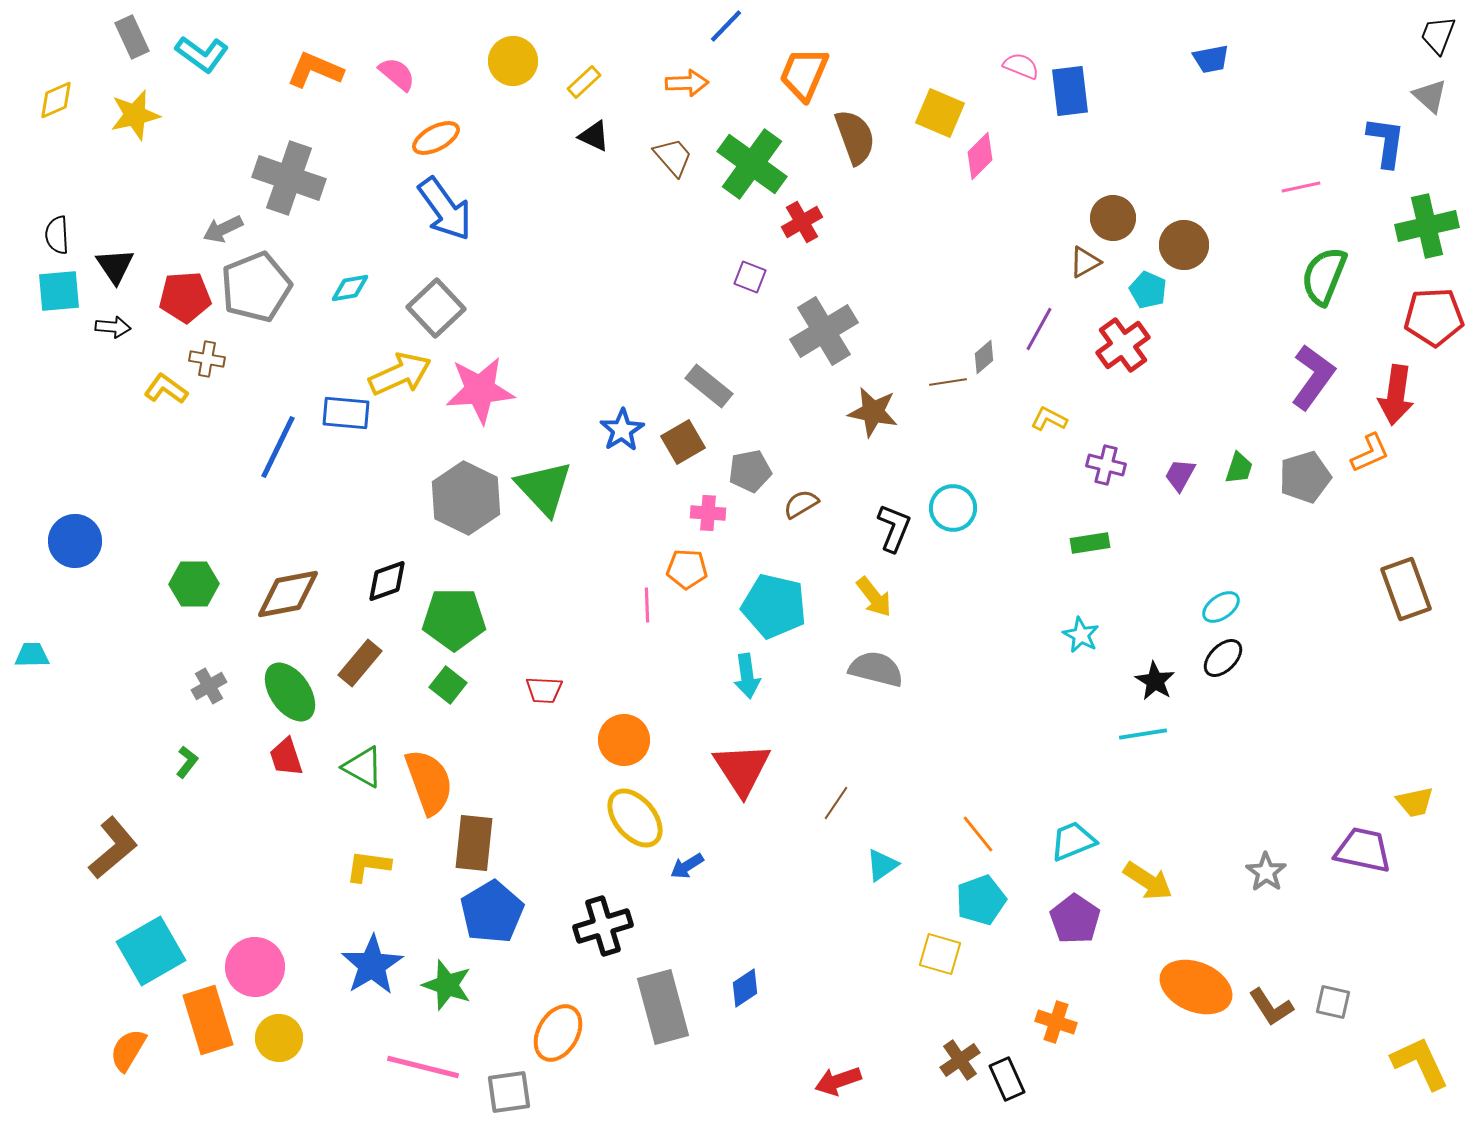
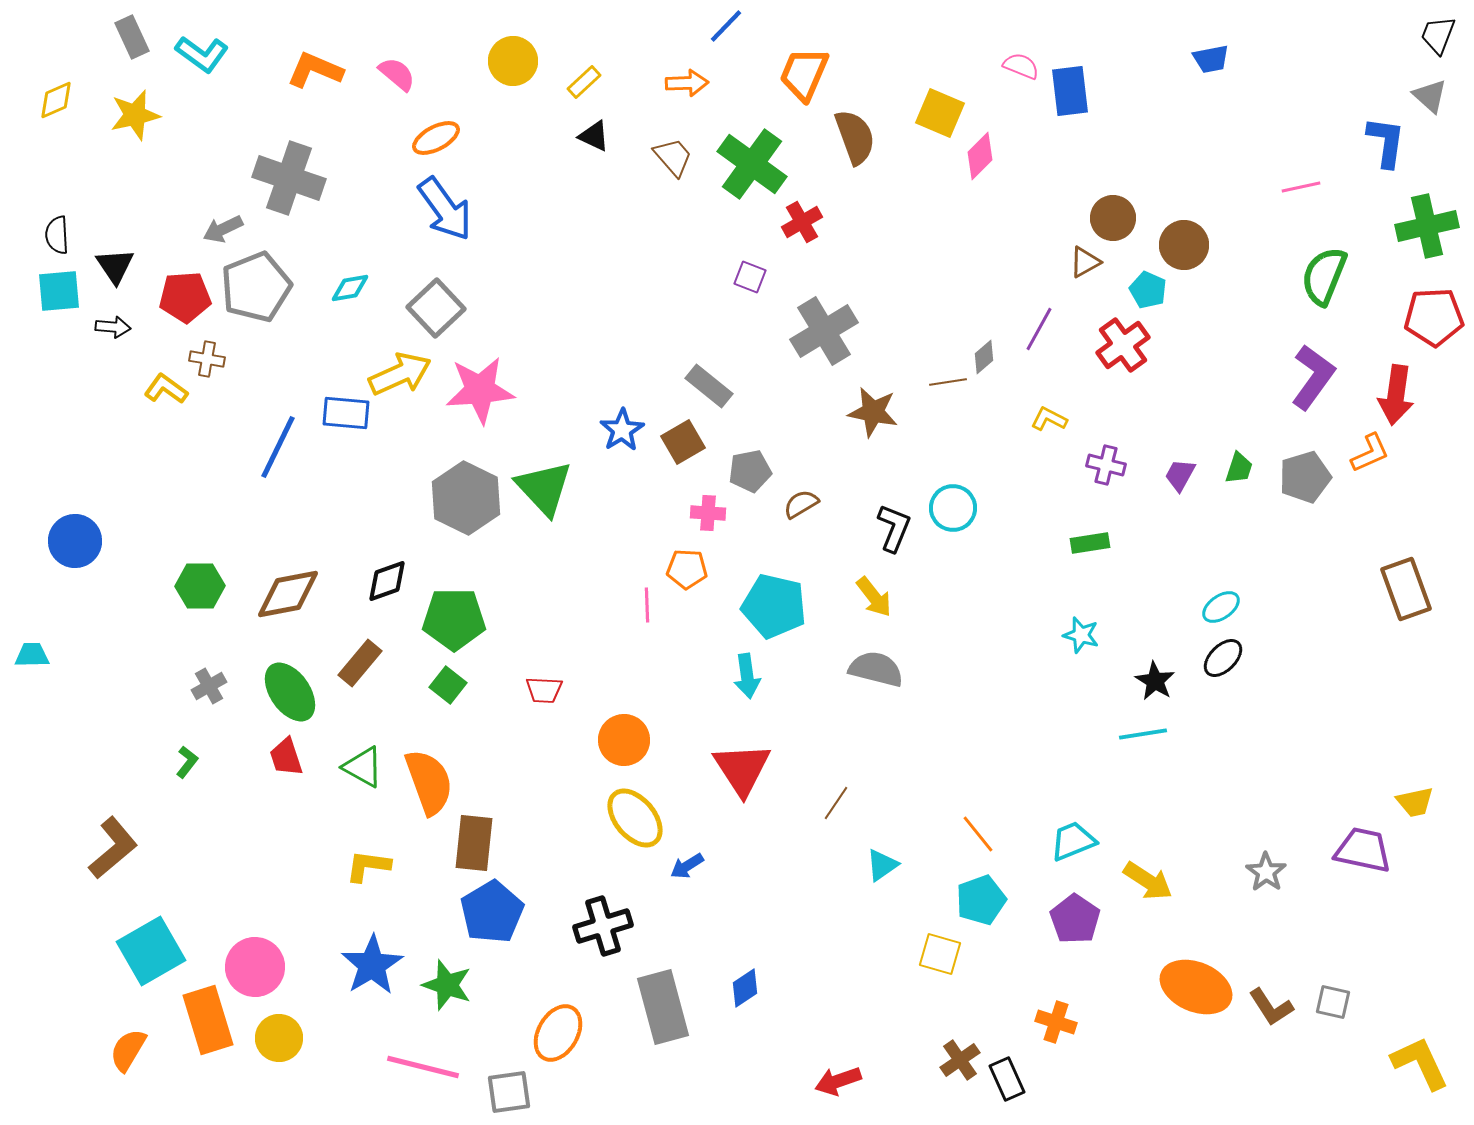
green hexagon at (194, 584): moved 6 px right, 2 px down
cyan star at (1081, 635): rotated 12 degrees counterclockwise
